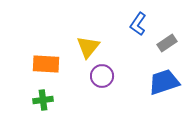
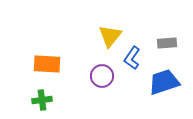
blue L-shape: moved 6 px left, 34 px down
gray rectangle: rotated 30 degrees clockwise
yellow triangle: moved 22 px right, 11 px up
orange rectangle: moved 1 px right
green cross: moved 1 px left
